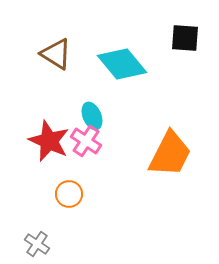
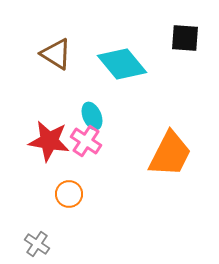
red star: rotated 15 degrees counterclockwise
